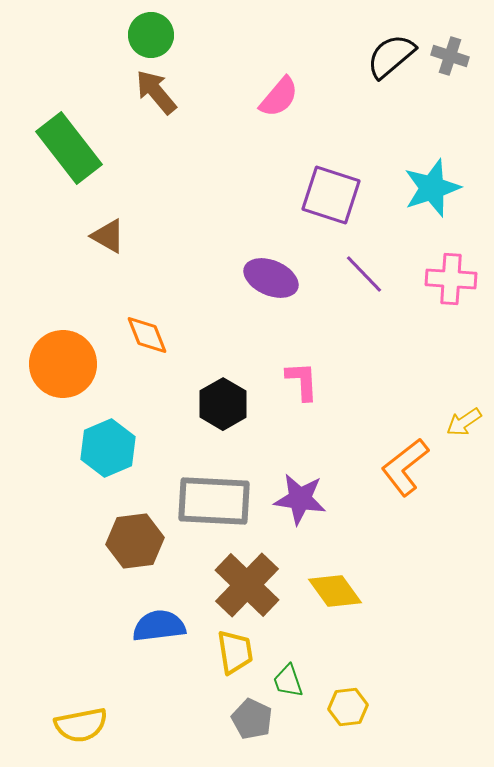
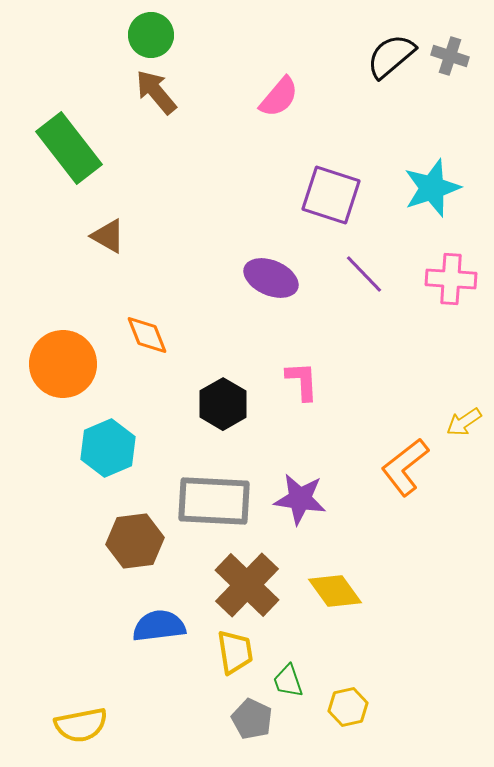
yellow hexagon: rotated 6 degrees counterclockwise
